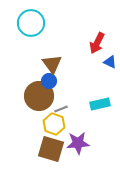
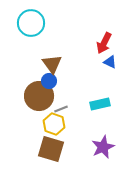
red arrow: moved 7 px right
purple star: moved 25 px right, 4 px down; rotated 20 degrees counterclockwise
